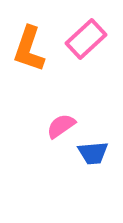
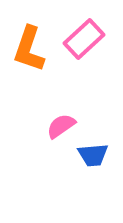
pink rectangle: moved 2 px left
blue trapezoid: moved 2 px down
